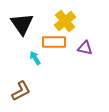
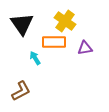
yellow cross: rotated 15 degrees counterclockwise
purple triangle: rotated 21 degrees counterclockwise
